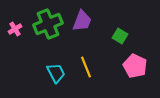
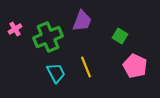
green cross: moved 13 px down
